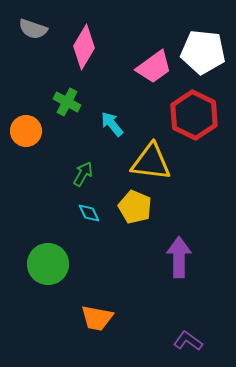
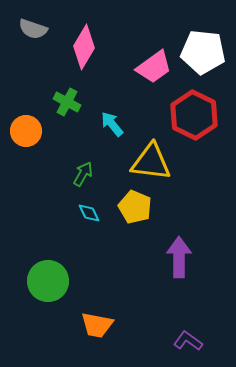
green circle: moved 17 px down
orange trapezoid: moved 7 px down
